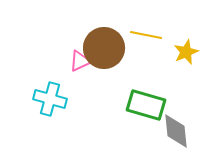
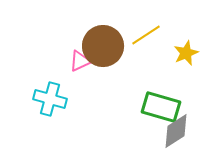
yellow line: rotated 44 degrees counterclockwise
brown circle: moved 1 px left, 2 px up
yellow star: moved 1 px down
green rectangle: moved 15 px right, 2 px down
gray diamond: rotated 63 degrees clockwise
